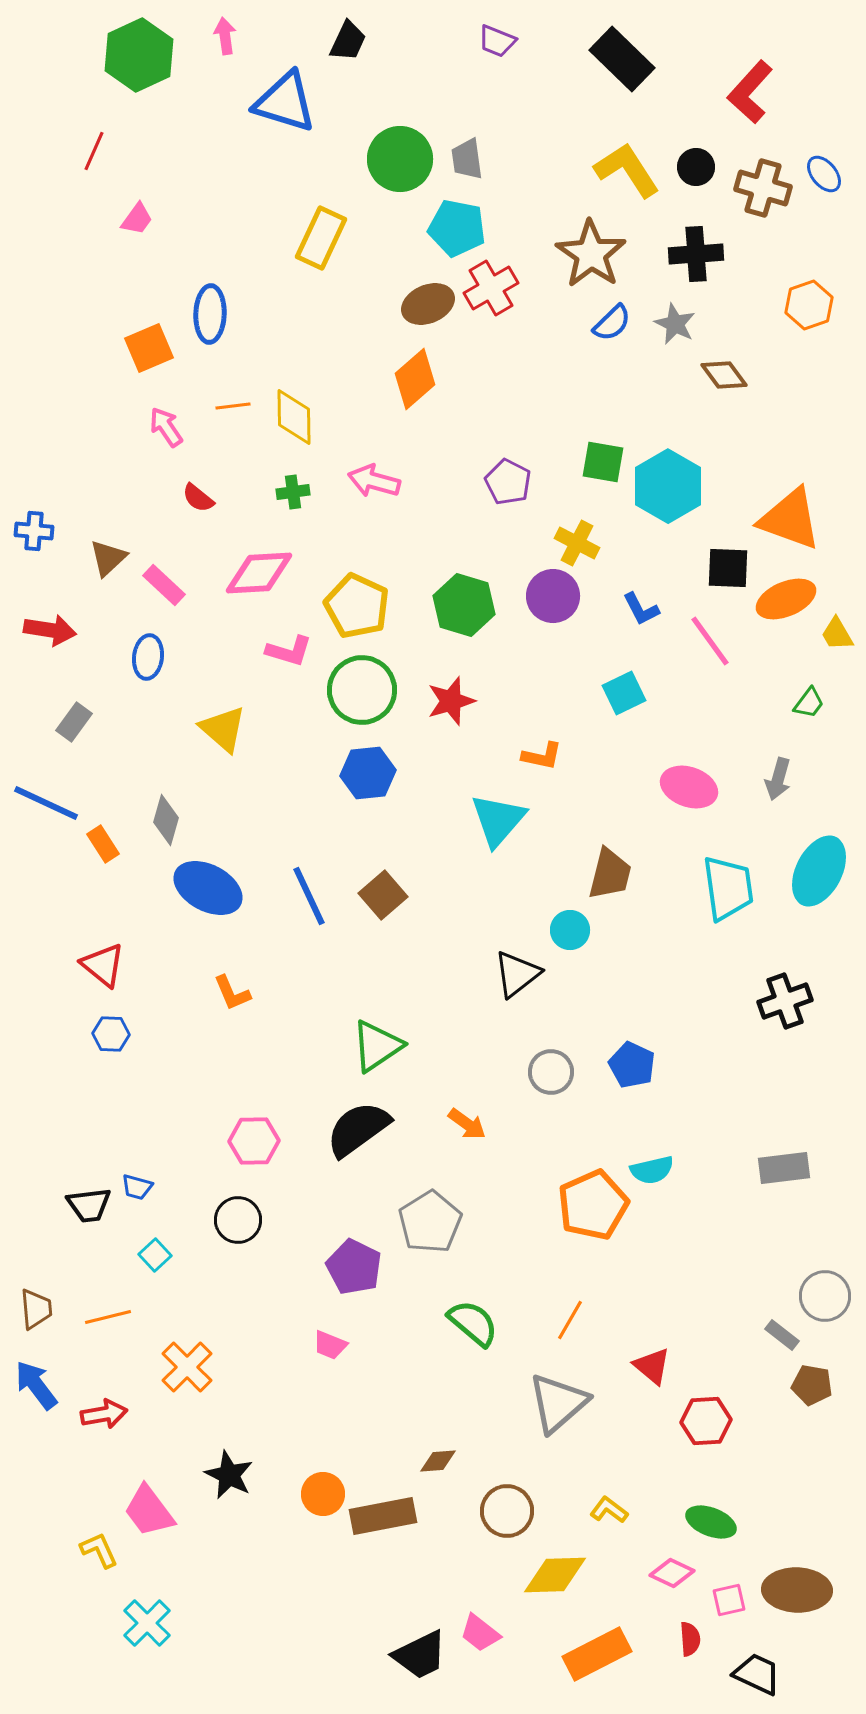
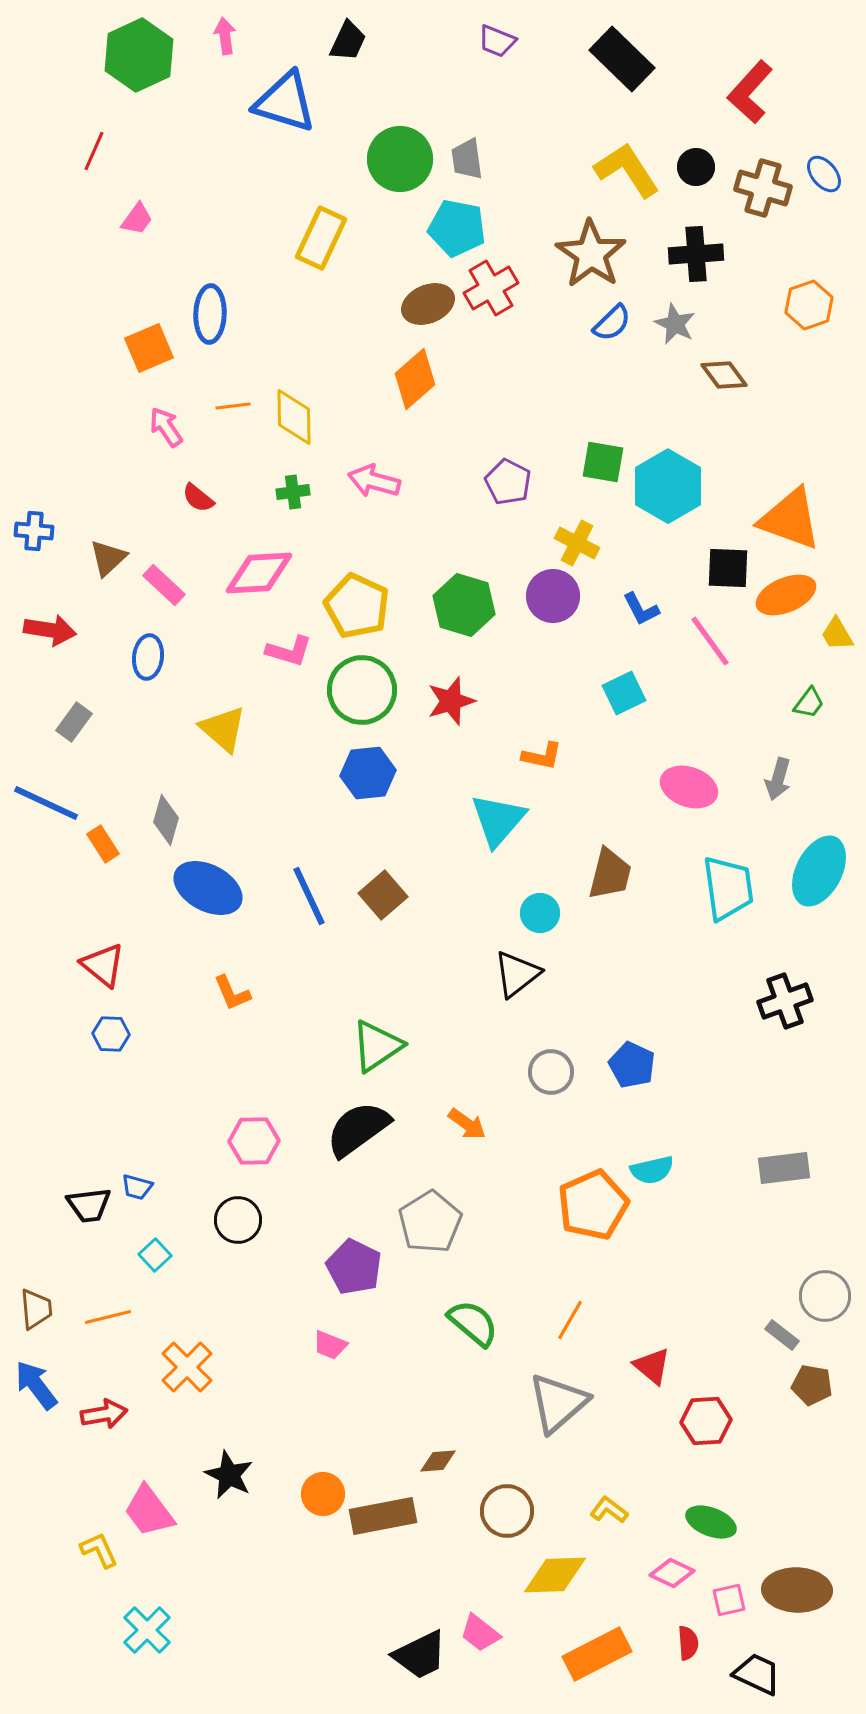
orange ellipse at (786, 599): moved 4 px up
cyan circle at (570, 930): moved 30 px left, 17 px up
cyan cross at (147, 1623): moved 7 px down
red semicircle at (690, 1639): moved 2 px left, 4 px down
